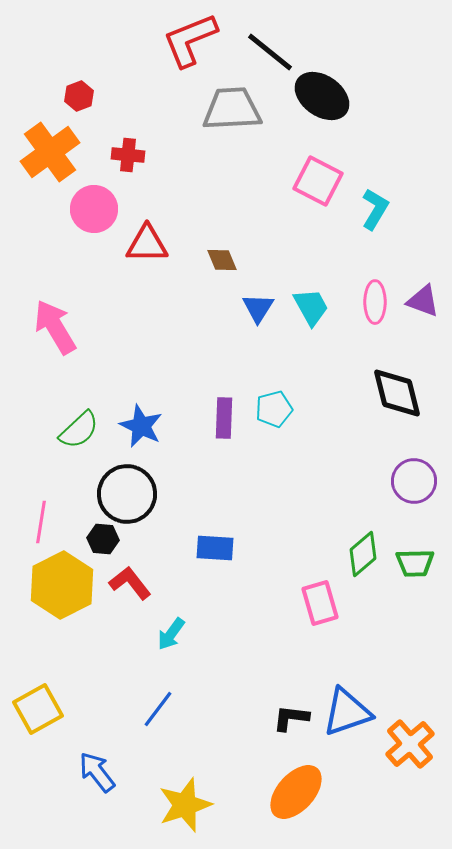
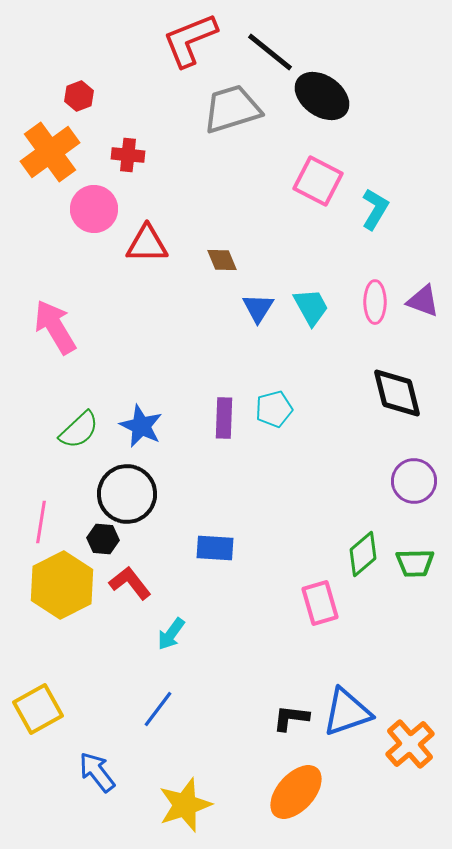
gray trapezoid at (232, 109): rotated 14 degrees counterclockwise
